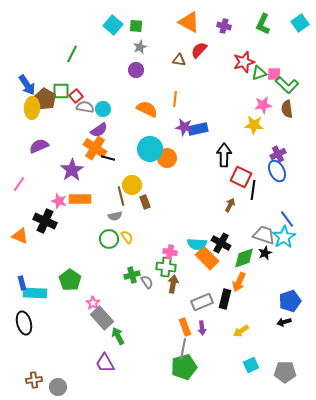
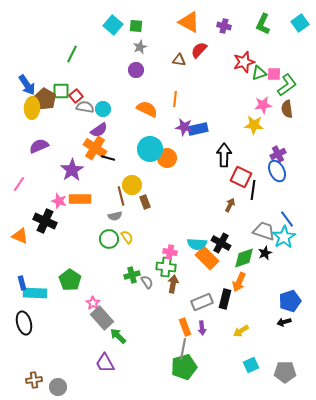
green L-shape at (287, 85): rotated 80 degrees counterclockwise
gray trapezoid at (264, 235): moved 4 px up
green arrow at (118, 336): rotated 18 degrees counterclockwise
